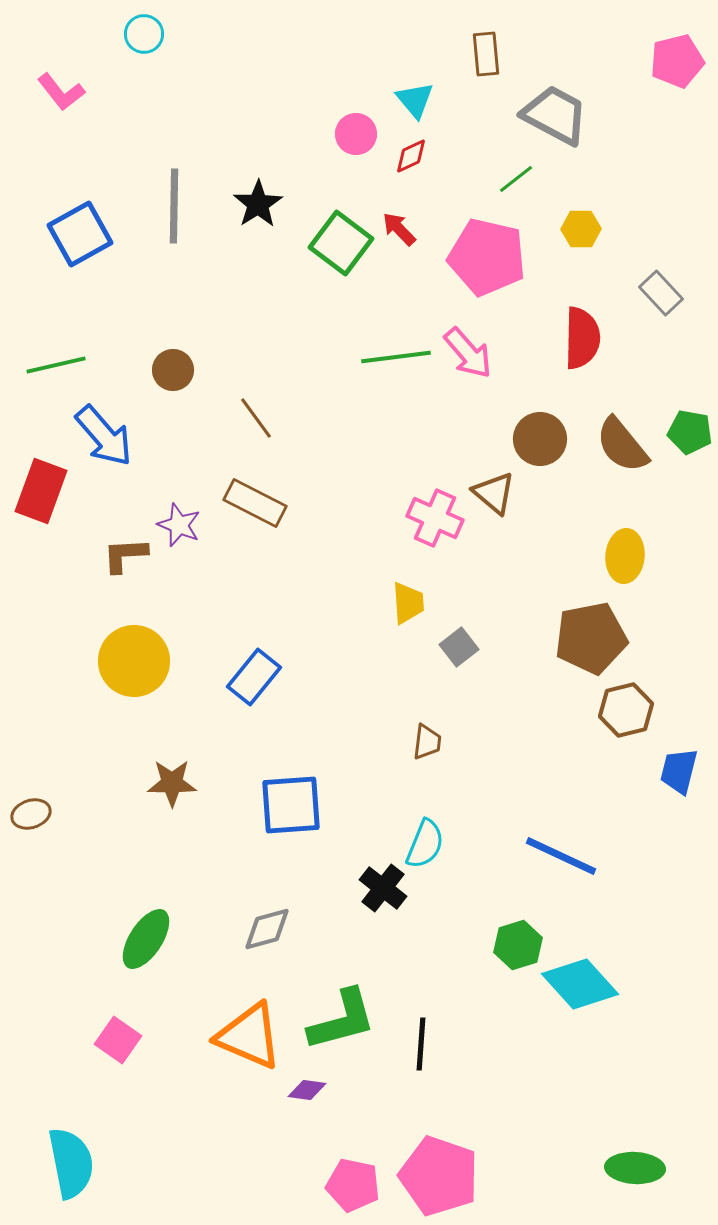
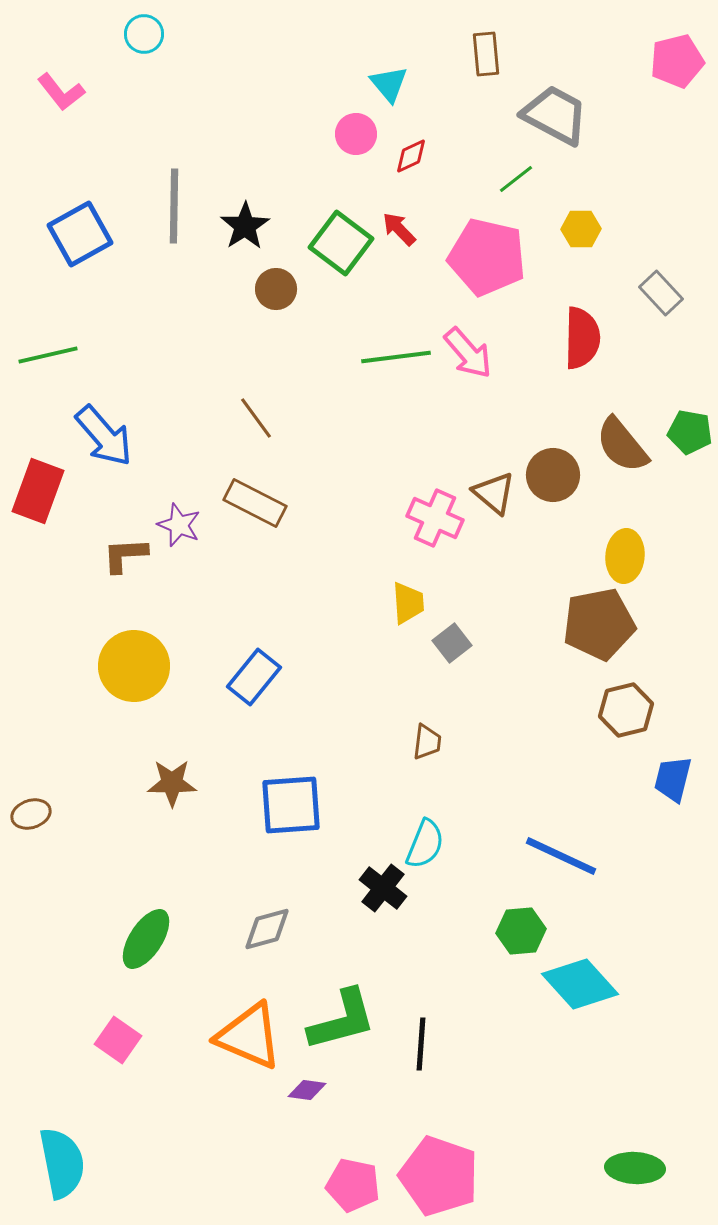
cyan triangle at (415, 100): moved 26 px left, 16 px up
black star at (258, 204): moved 13 px left, 22 px down
green line at (56, 365): moved 8 px left, 10 px up
brown circle at (173, 370): moved 103 px right, 81 px up
brown circle at (540, 439): moved 13 px right, 36 px down
red rectangle at (41, 491): moved 3 px left
brown pentagon at (591, 638): moved 8 px right, 14 px up
gray square at (459, 647): moved 7 px left, 4 px up
yellow circle at (134, 661): moved 5 px down
blue trapezoid at (679, 771): moved 6 px left, 8 px down
green hexagon at (518, 945): moved 3 px right, 14 px up; rotated 12 degrees clockwise
cyan semicircle at (71, 1163): moved 9 px left
